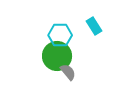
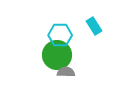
green circle: moved 1 px up
gray semicircle: moved 2 px left; rotated 48 degrees counterclockwise
